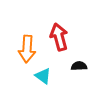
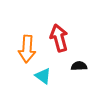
red arrow: moved 1 px down
